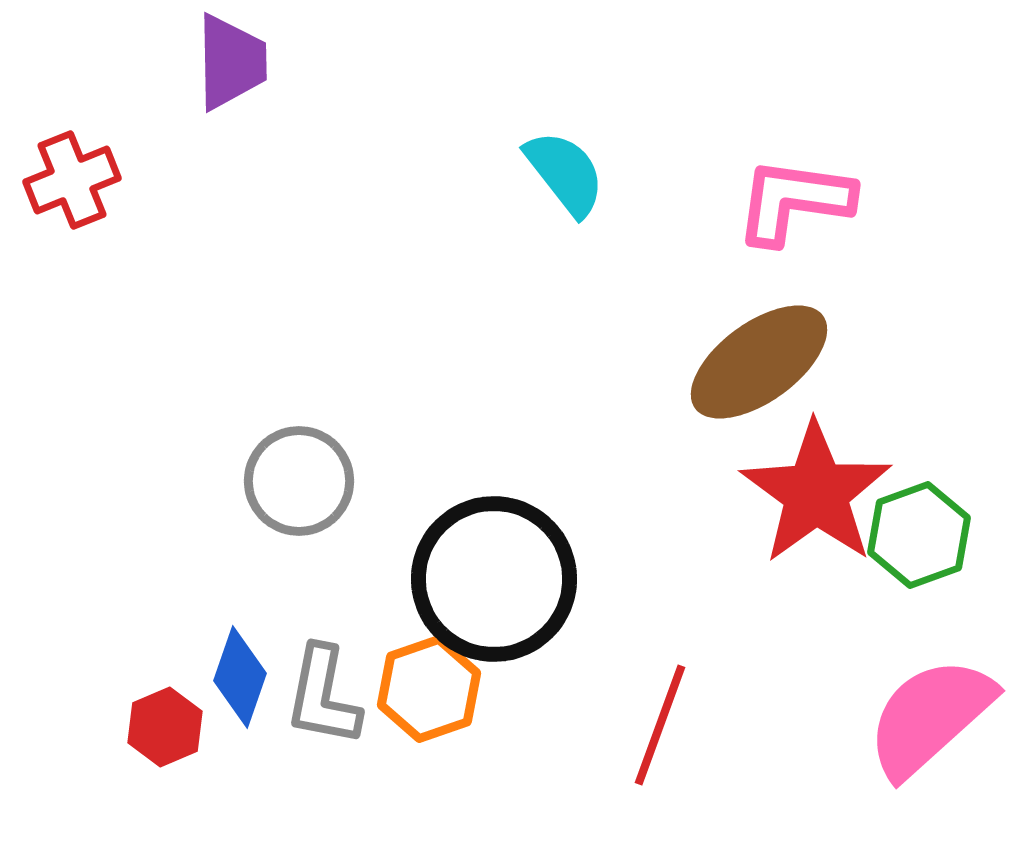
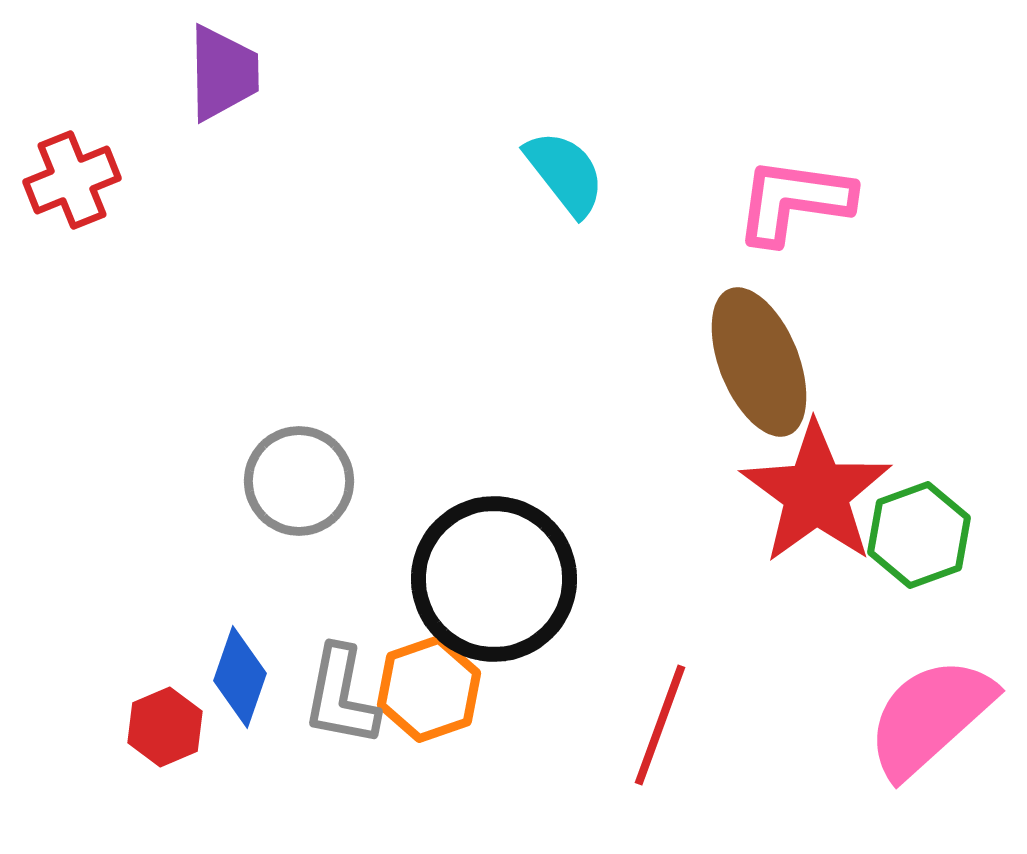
purple trapezoid: moved 8 px left, 11 px down
brown ellipse: rotated 76 degrees counterclockwise
gray L-shape: moved 18 px right
